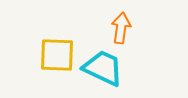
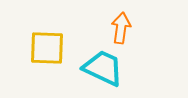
yellow square: moved 10 px left, 7 px up
